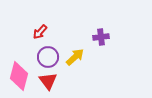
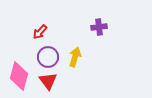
purple cross: moved 2 px left, 10 px up
yellow arrow: rotated 30 degrees counterclockwise
